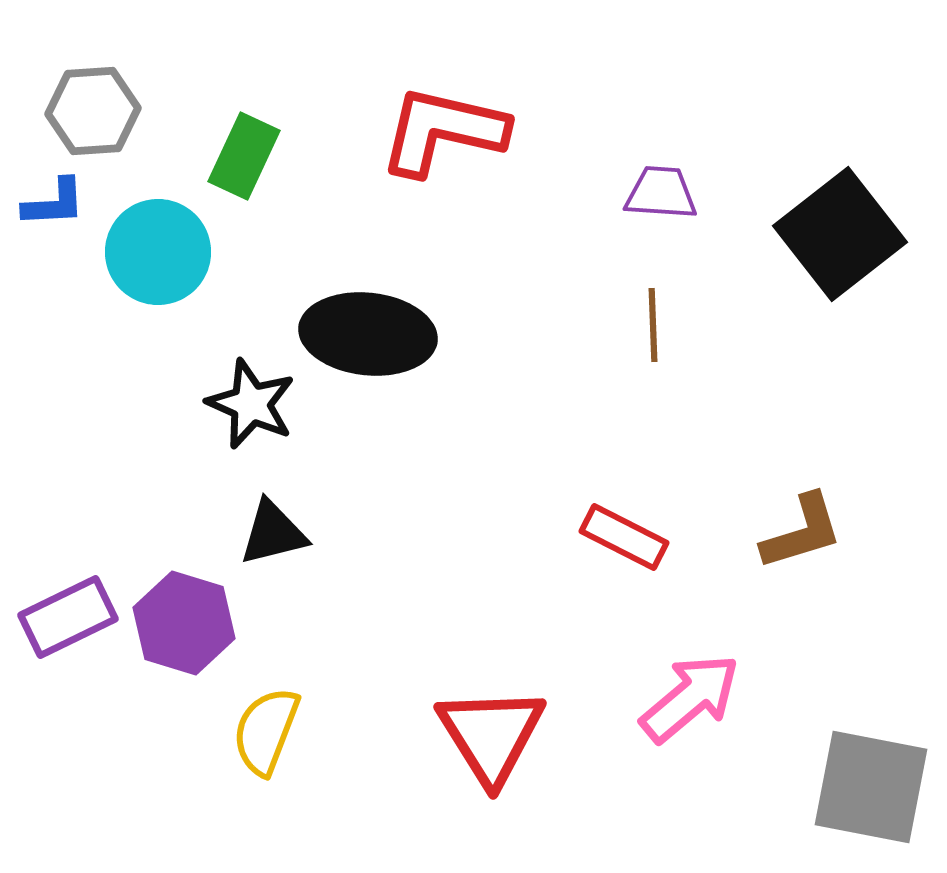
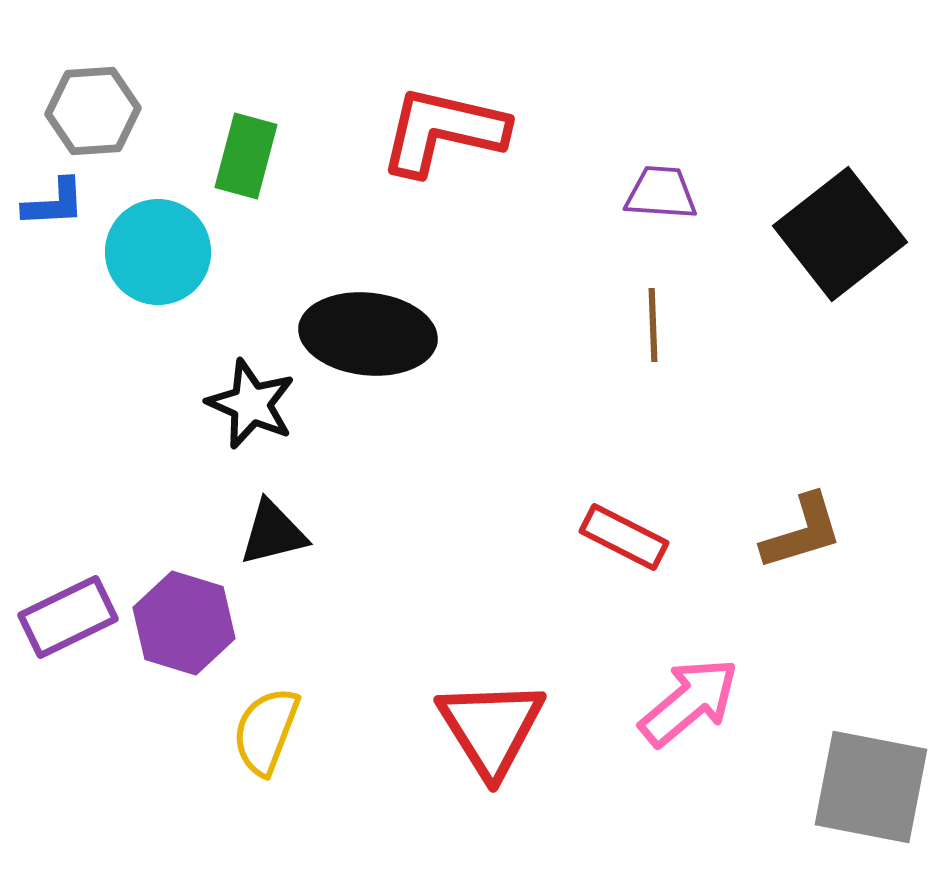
green rectangle: moved 2 px right; rotated 10 degrees counterclockwise
pink arrow: moved 1 px left, 4 px down
red triangle: moved 7 px up
